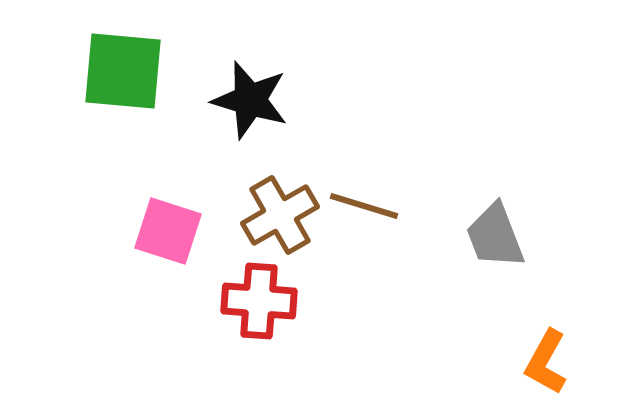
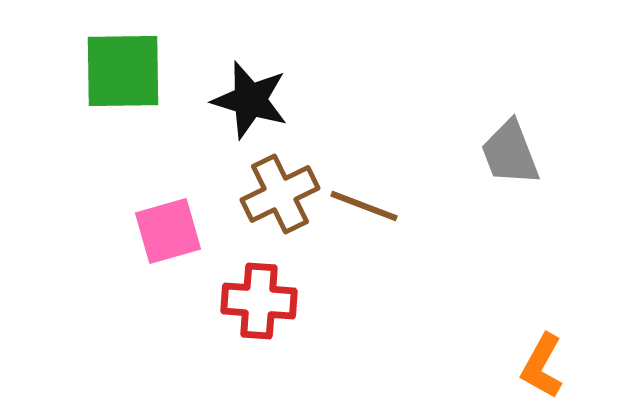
green square: rotated 6 degrees counterclockwise
brown line: rotated 4 degrees clockwise
brown cross: moved 21 px up; rotated 4 degrees clockwise
pink square: rotated 34 degrees counterclockwise
gray trapezoid: moved 15 px right, 83 px up
orange L-shape: moved 4 px left, 4 px down
